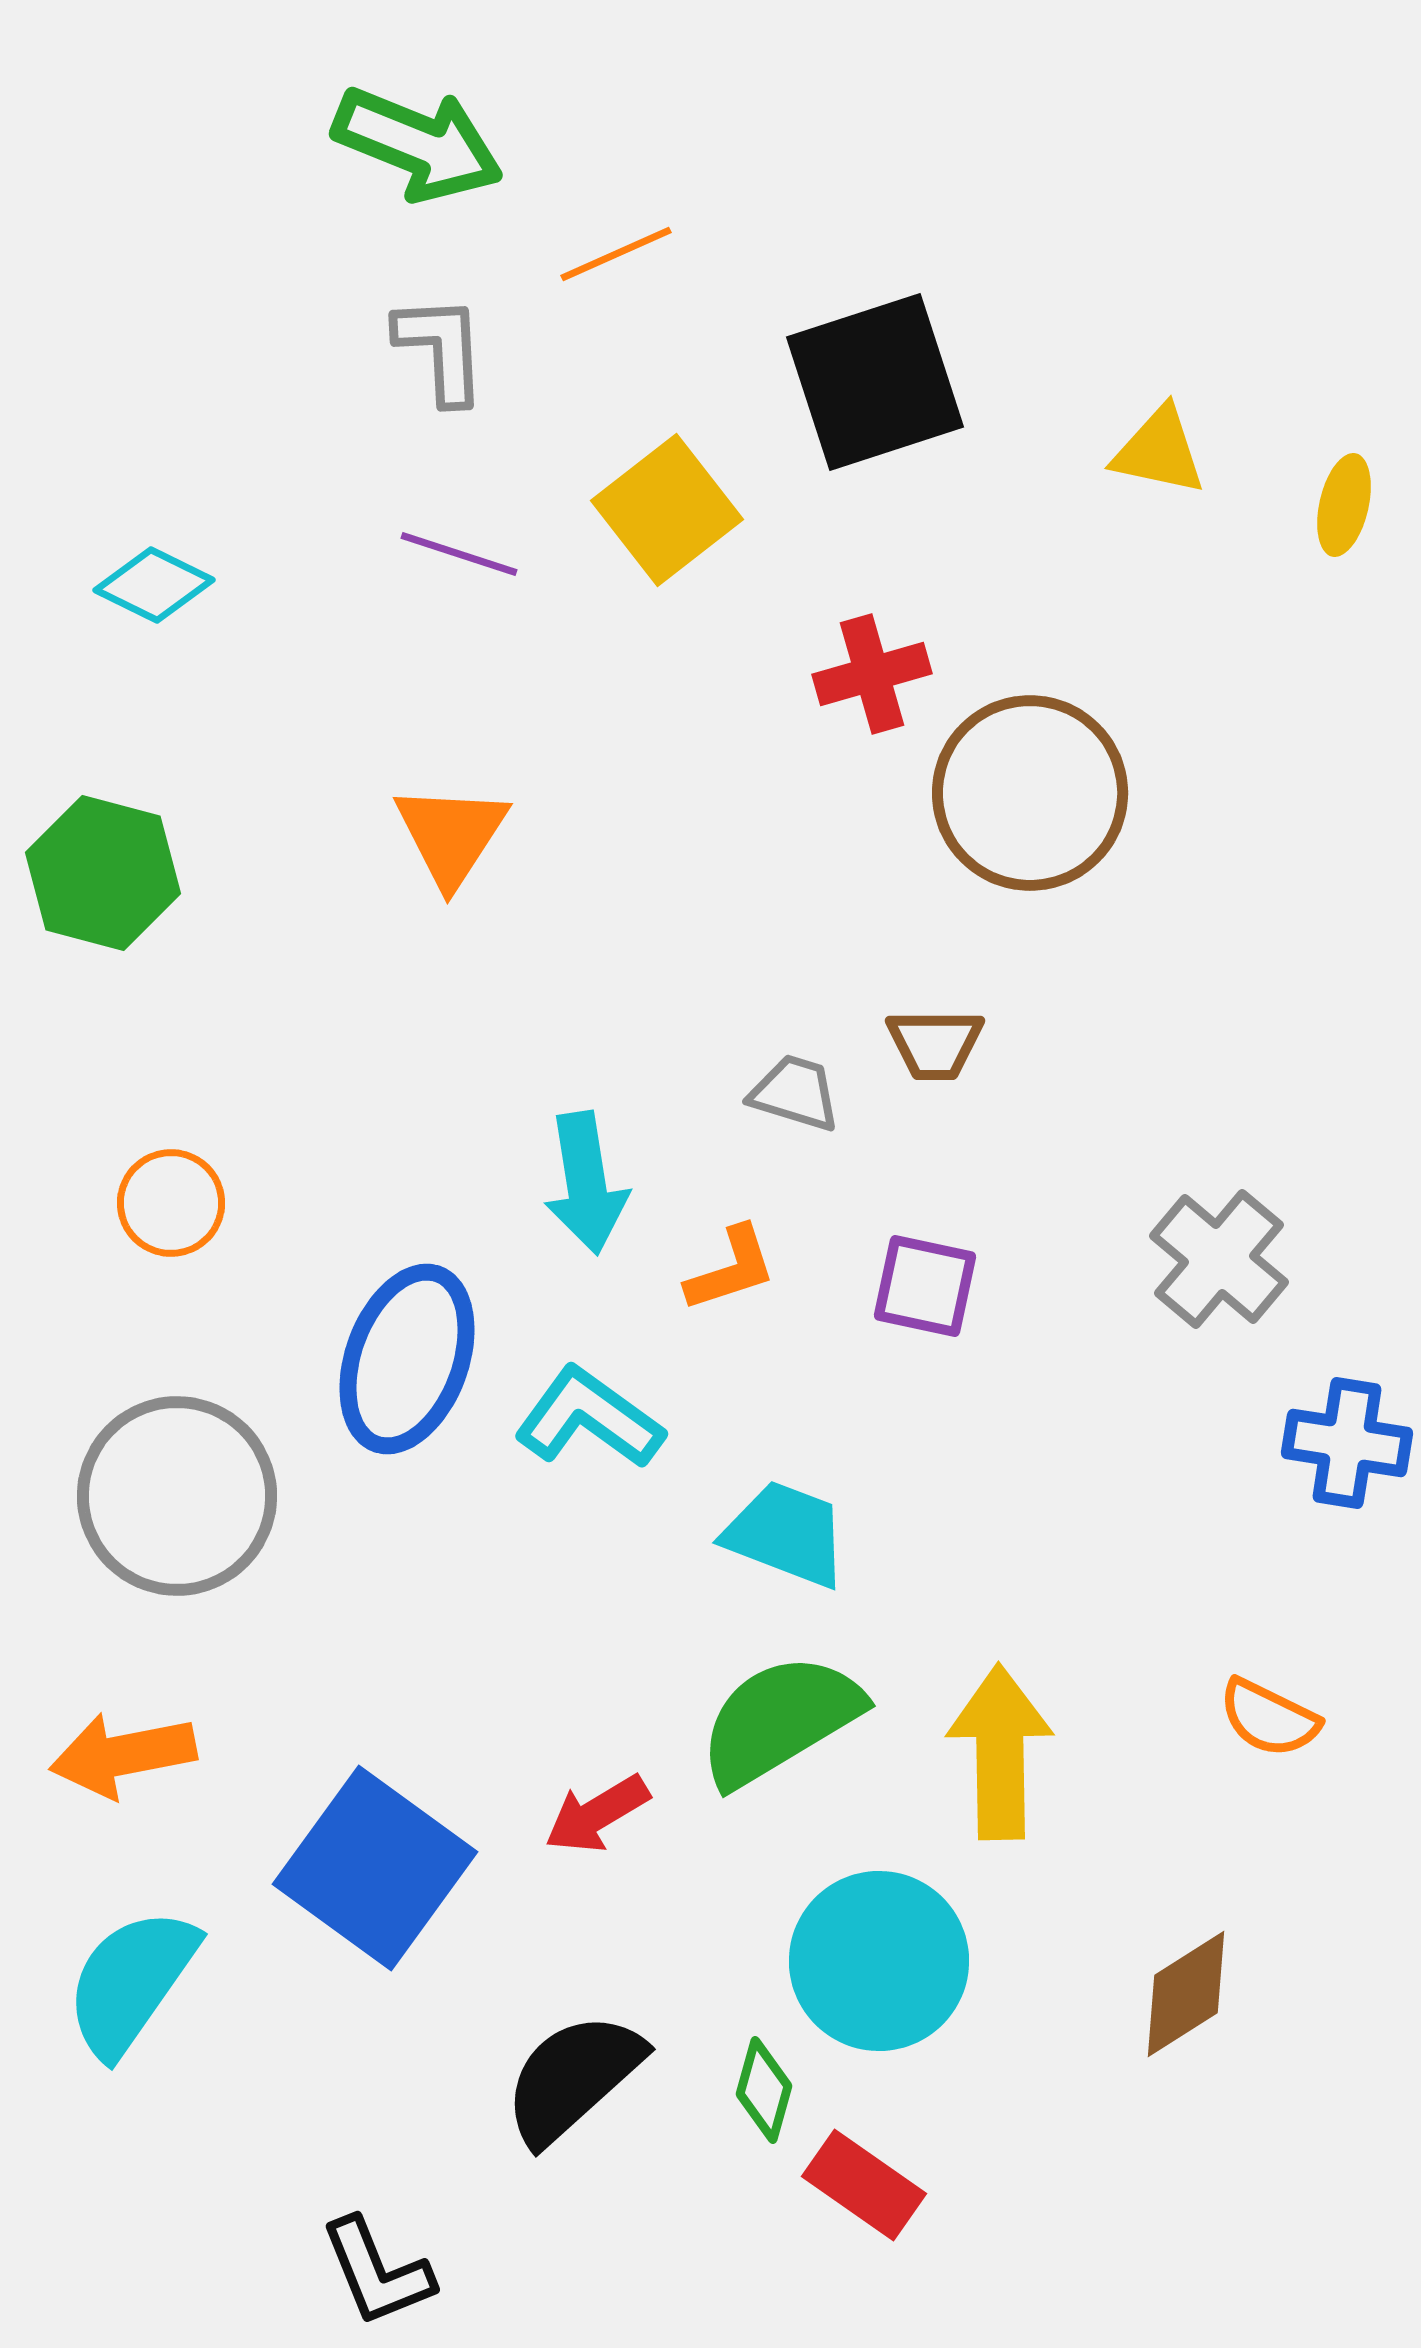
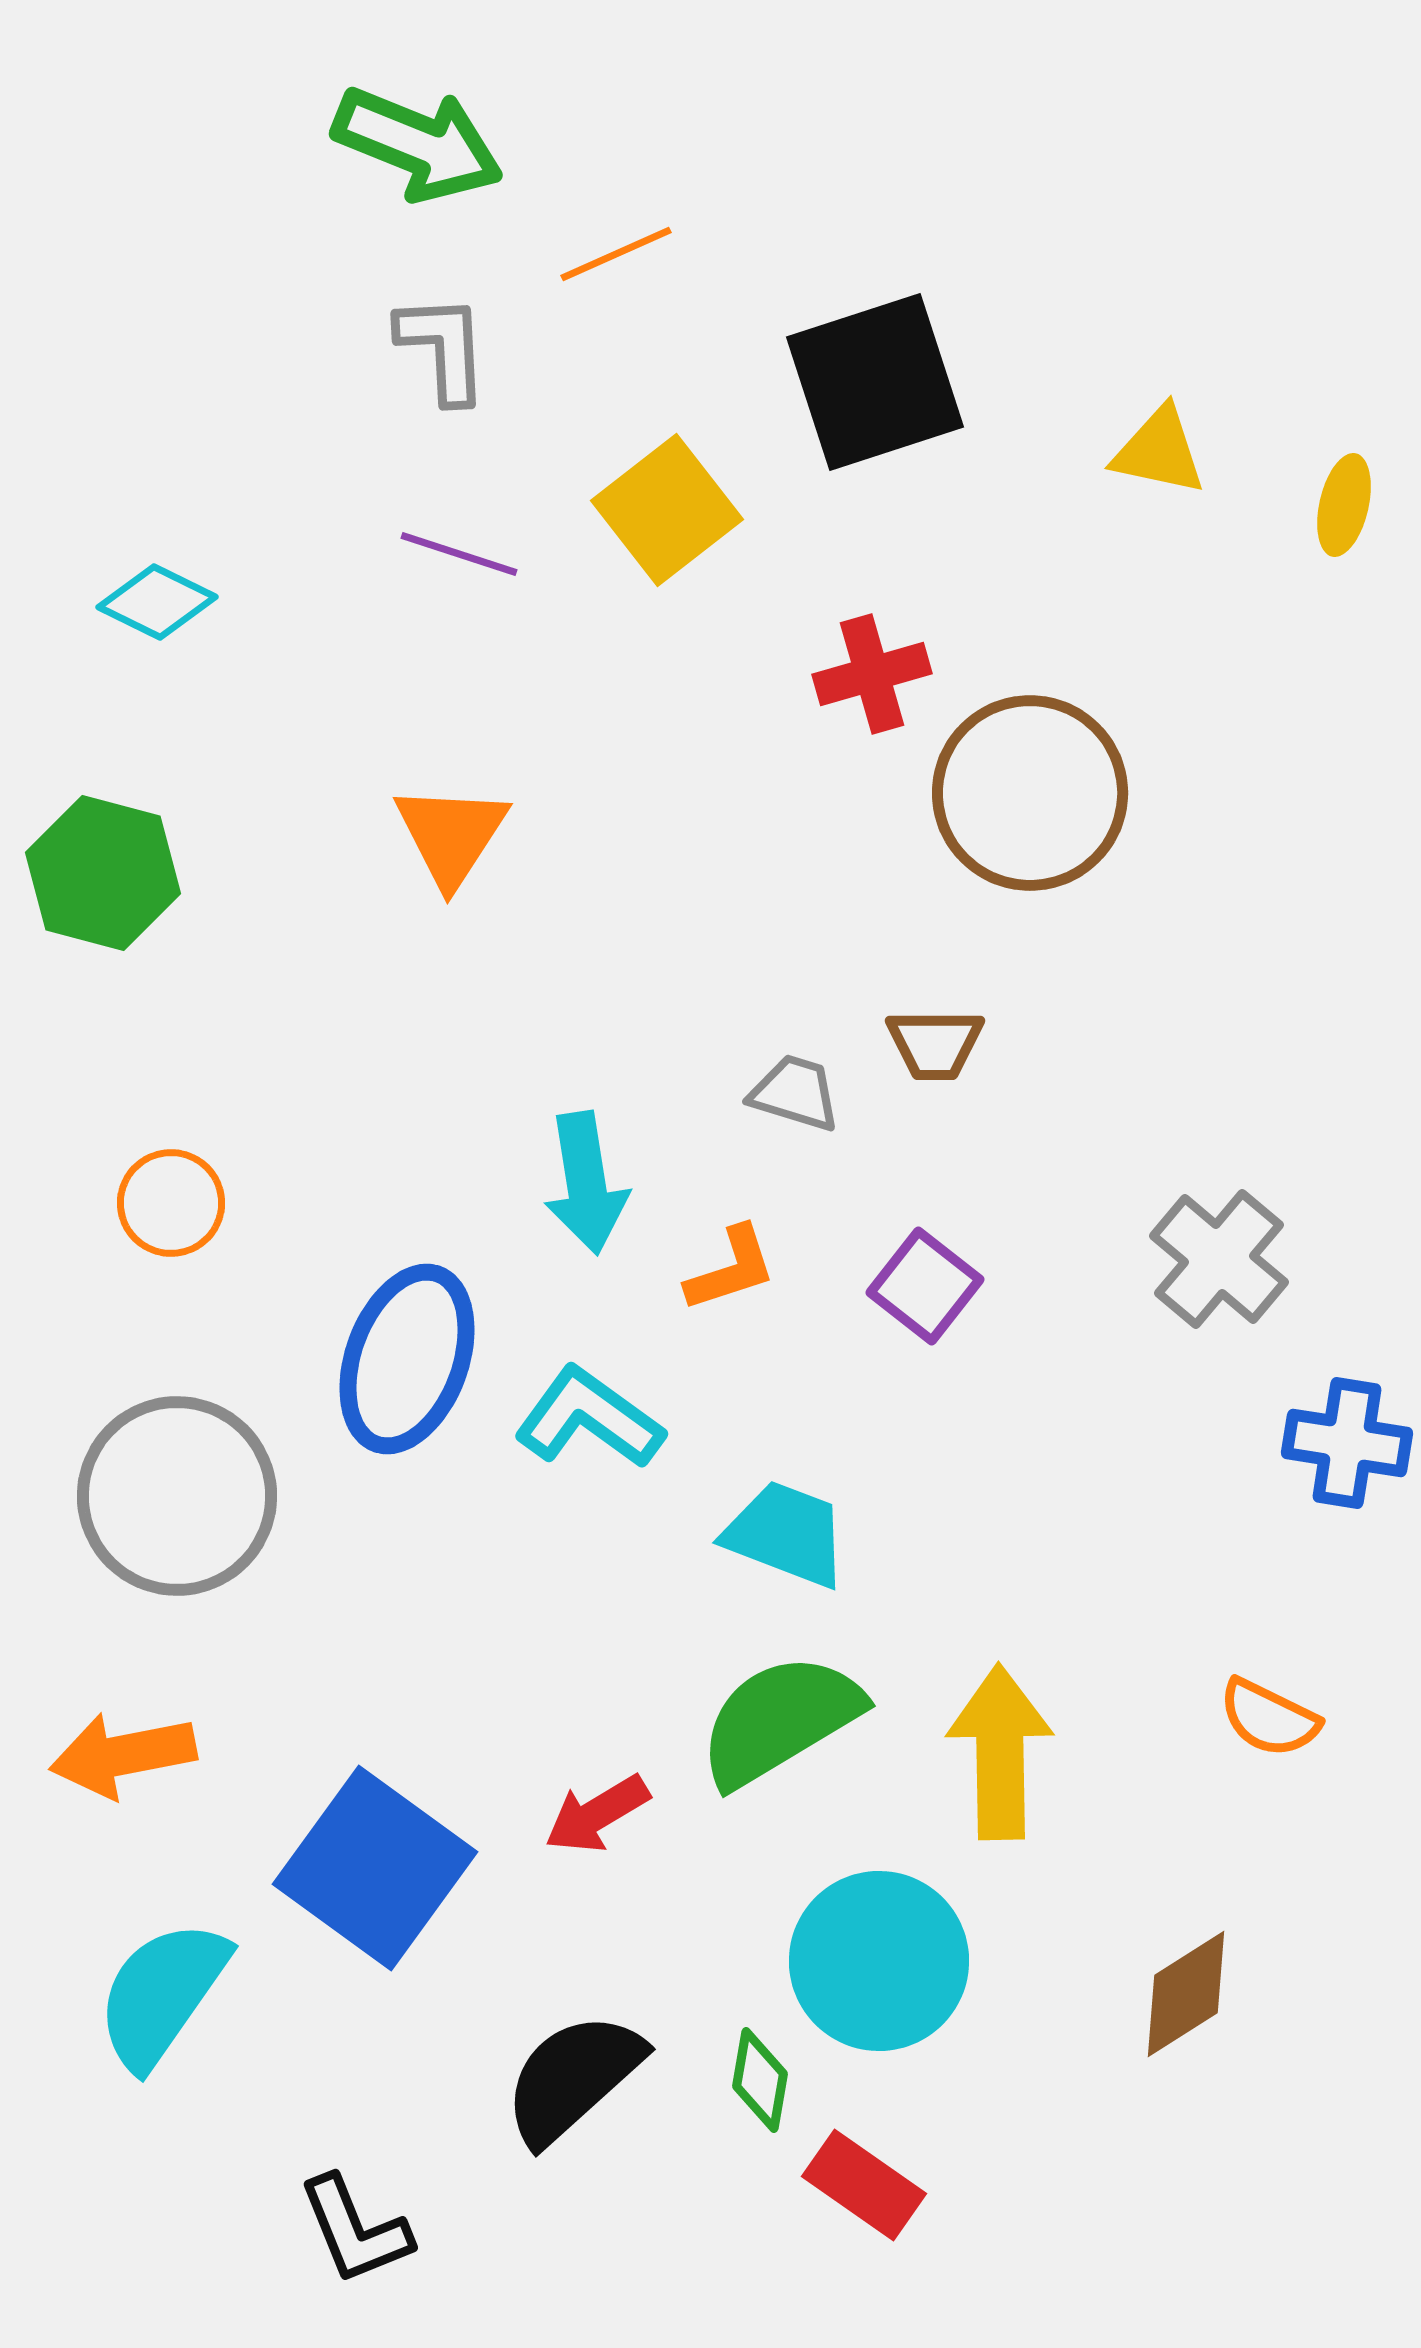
gray L-shape: moved 2 px right, 1 px up
cyan diamond: moved 3 px right, 17 px down
purple square: rotated 26 degrees clockwise
cyan semicircle: moved 31 px right, 12 px down
green diamond: moved 4 px left, 10 px up; rotated 6 degrees counterclockwise
black L-shape: moved 22 px left, 42 px up
